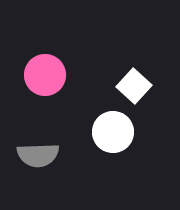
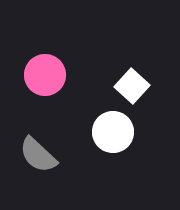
white square: moved 2 px left
gray semicircle: rotated 45 degrees clockwise
